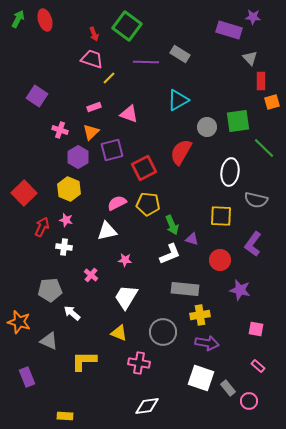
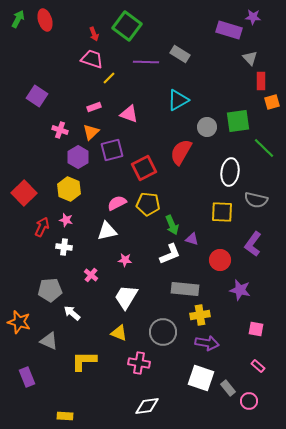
yellow square at (221, 216): moved 1 px right, 4 px up
